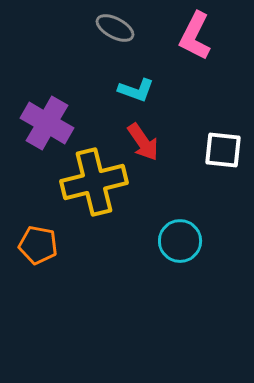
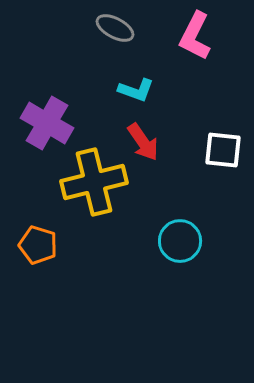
orange pentagon: rotated 6 degrees clockwise
